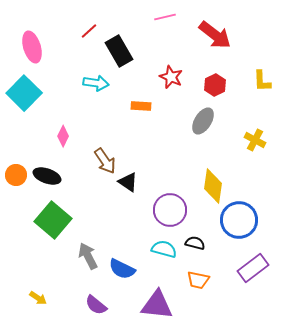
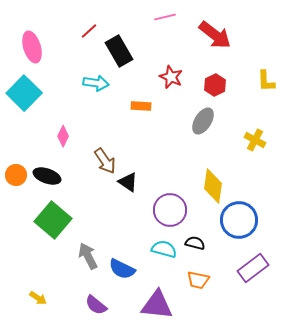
yellow L-shape: moved 4 px right
